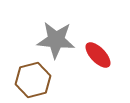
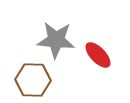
brown hexagon: rotated 16 degrees clockwise
